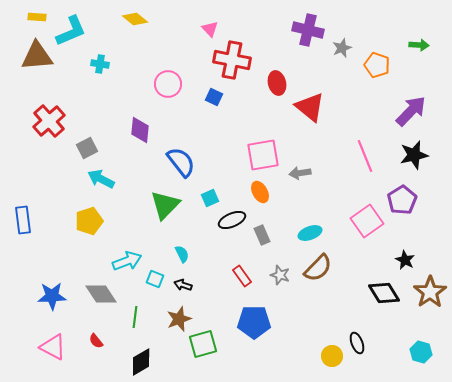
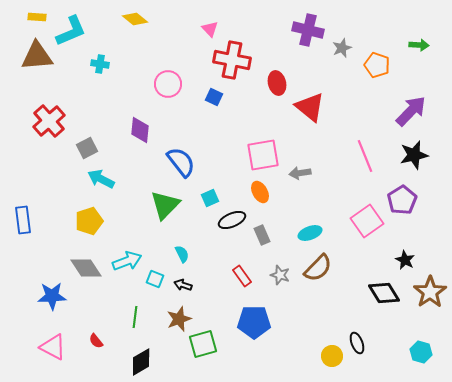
gray diamond at (101, 294): moved 15 px left, 26 px up
